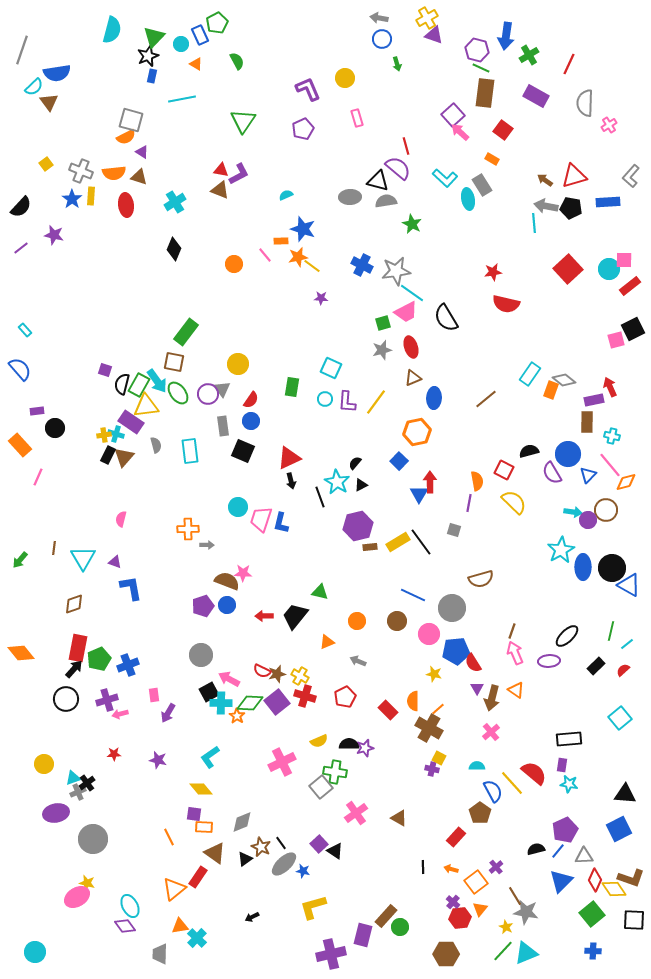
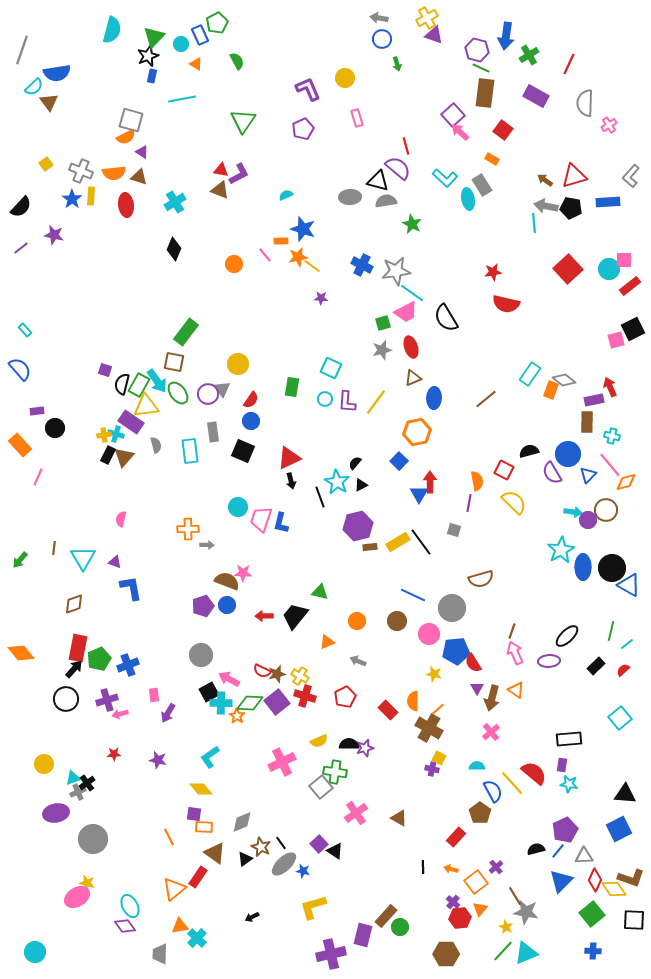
gray rectangle at (223, 426): moved 10 px left, 6 px down
